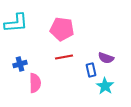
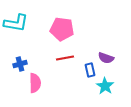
cyan L-shape: rotated 15 degrees clockwise
red line: moved 1 px right, 1 px down
blue rectangle: moved 1 px left
